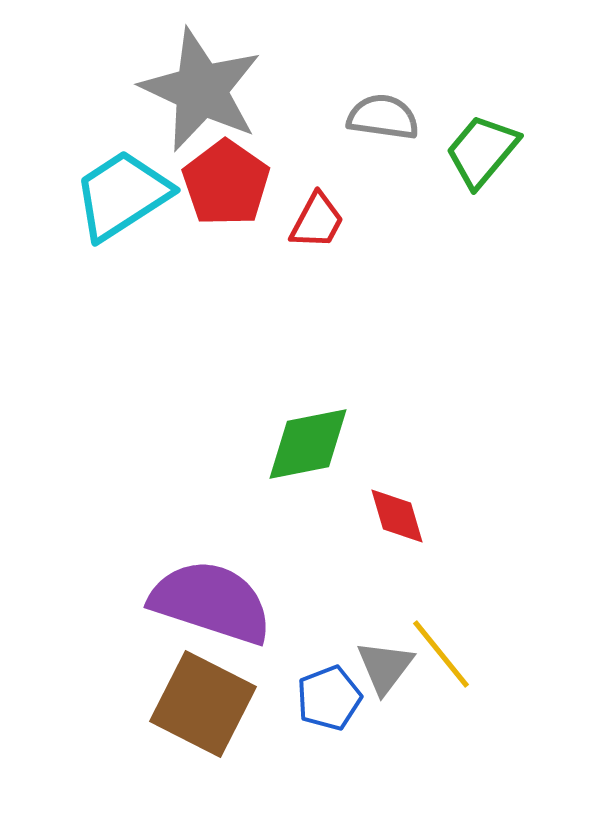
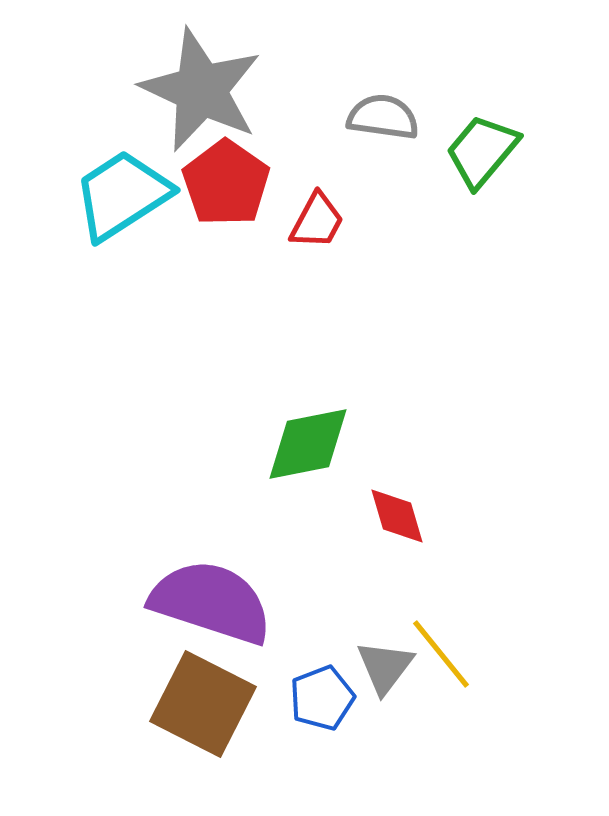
blue pentagon: moved 7 px left
